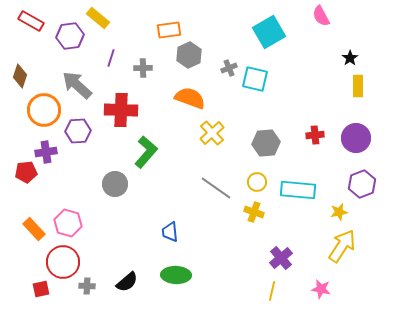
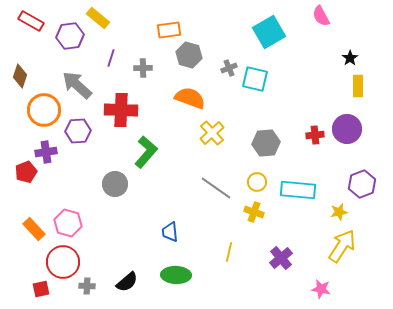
gray hexagon at (189, 55): rotated 20 degrees counterclockwise
purple circle at (356, 138): moved 9 px left, 9 px up
red pentagon at (26, 172): rotated 15 degrees counterclockwise
yellow line at (272, 291): moved 43 px left, 39 px up
